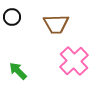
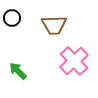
black circle: moved 1 px down
brown trapezoid: moved 2 px left, 1 px down
